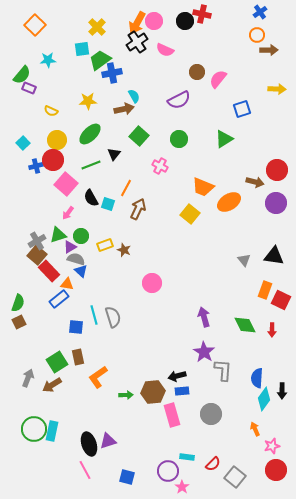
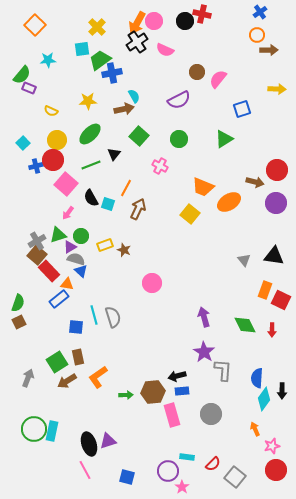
brown arrow at (52, 385): moved 15 px right, 4 px up
